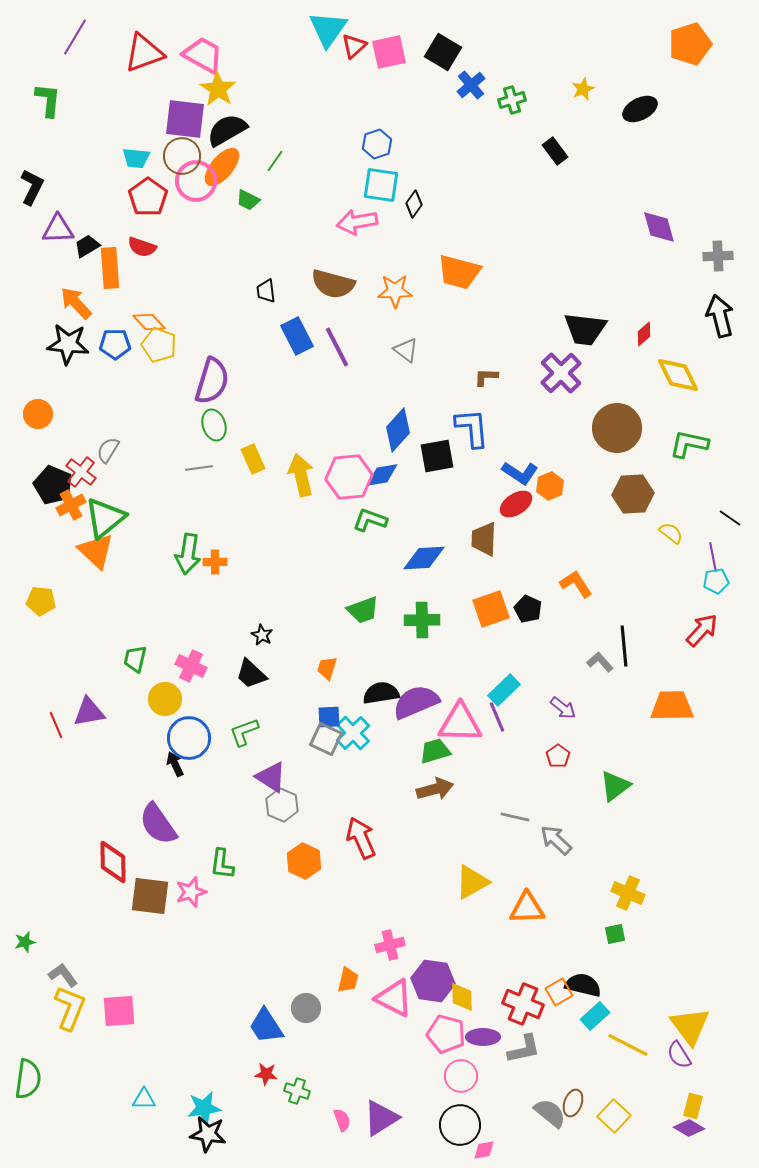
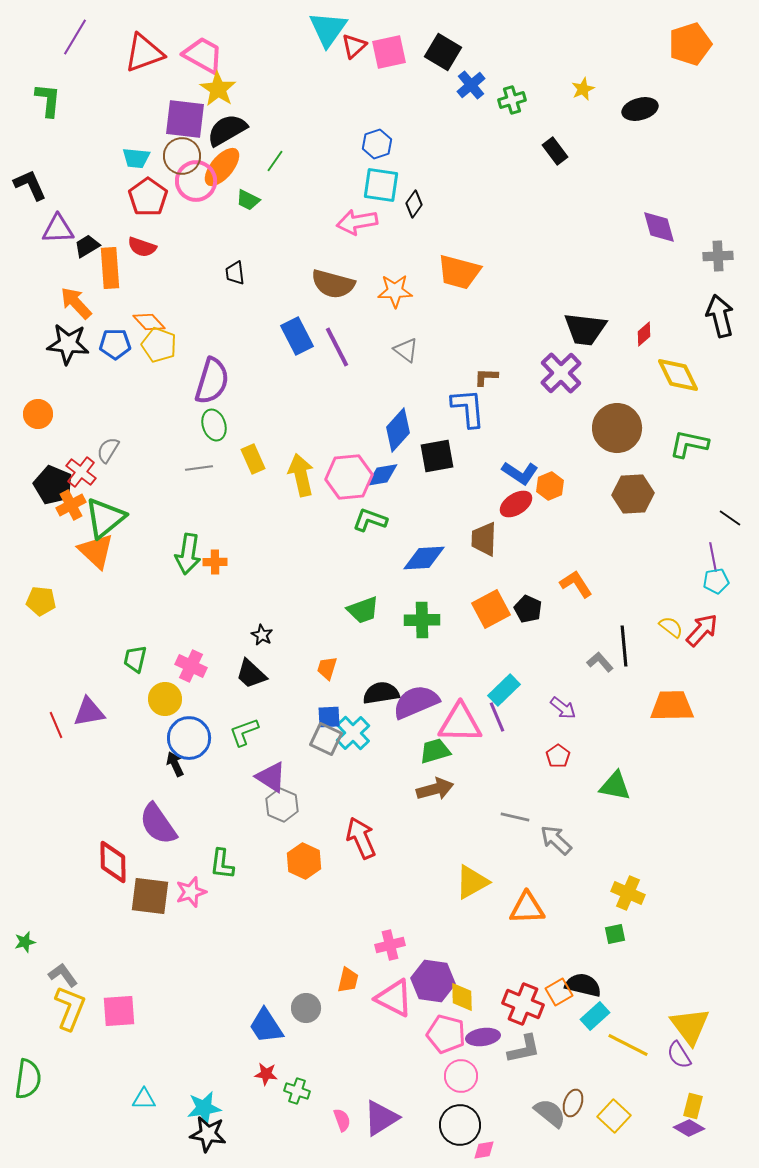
black ellipse at (640, 109): rotated 12 degrees clockwise
black L-shape at (32, 187): moved 2 px left, 2 px up; rotated 51 degrees counterclockwise
black trapezoid at (266, 291): moved 31 px left, 18 px up
blue L-shape at (472, 428): moved 4 px left, 20 px up
yellow semicircle at (671, 533): moved 94 px down
orange square at (491, 609): rotated 9 degrees counterclockwise
green triangle at (615, 786): rotated 48 degrees clockwise
purple ellipse at (483, 1037): rotated 8 degrees counterclockwise
